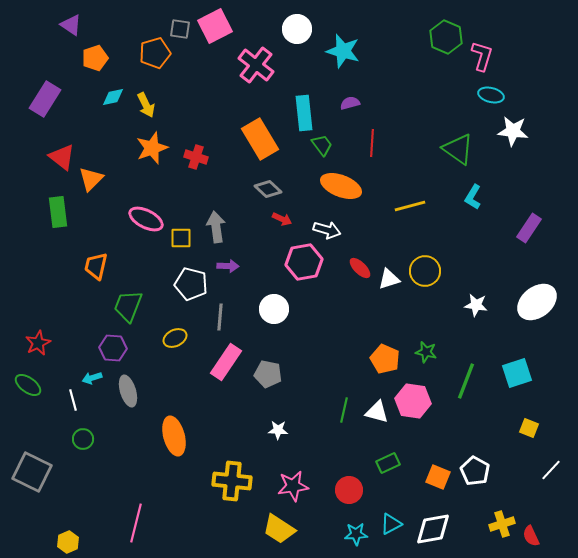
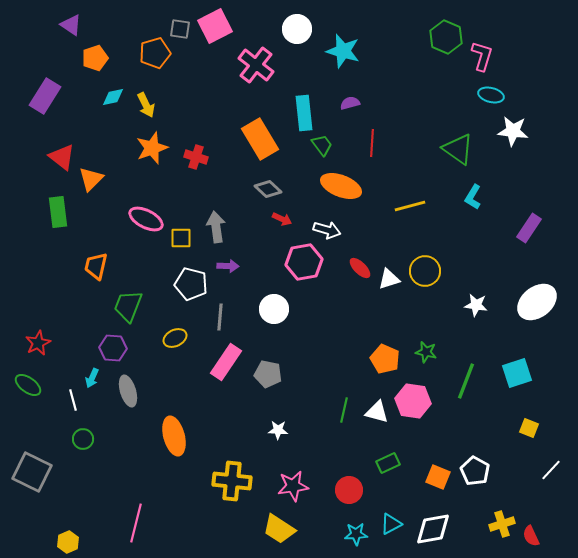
purple rectangle at (45, 99): moved 3 px up
cyan arrow at (92, 378): rotated 48 degrees counterclockwise
